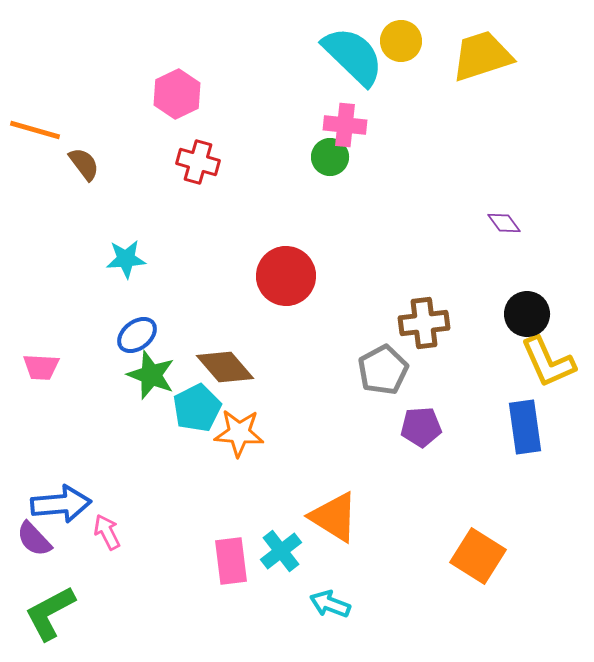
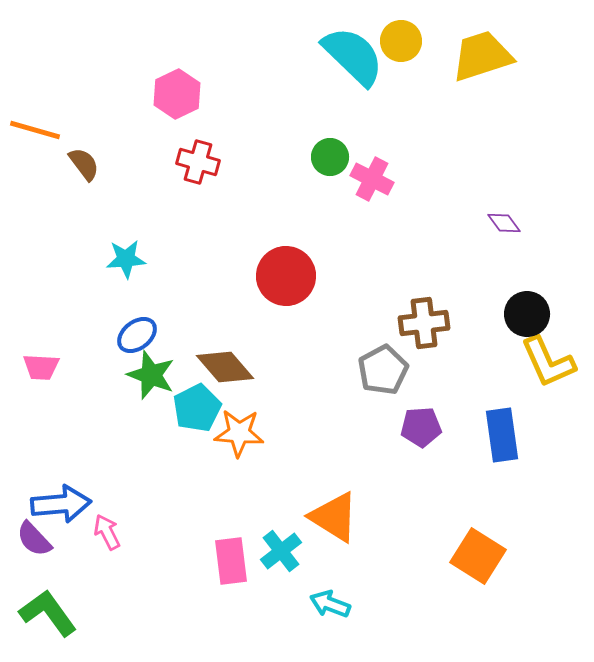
pink cross: moved 27 px right, 54 px down; rotated 21 degrees clockwise
blue rectangle: moved 23 px left, 8 px down
green L-shape: moved 2 px left; rotated 82 degrees clockwise
